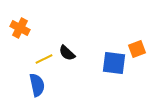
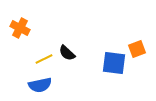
blue semicircle: moved 3 px right; rotated 90 degrees clockwise
